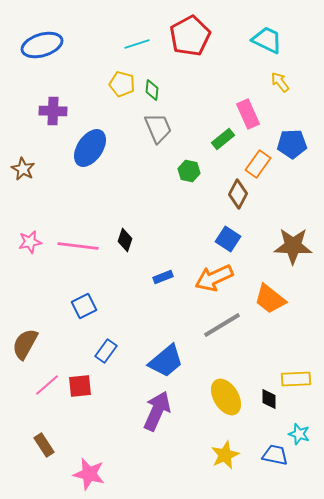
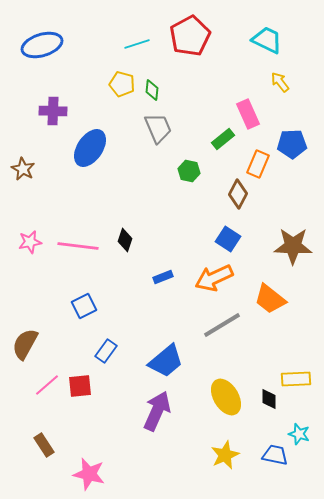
orange rectangle at (258, 164): rotated 12 degrees counterclockwise
